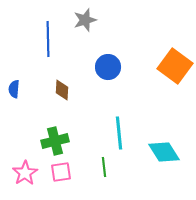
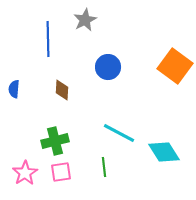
gray star: rotated 10 degrees counterclockwise
cyan line: rotated 56 degrees counterclockwise
